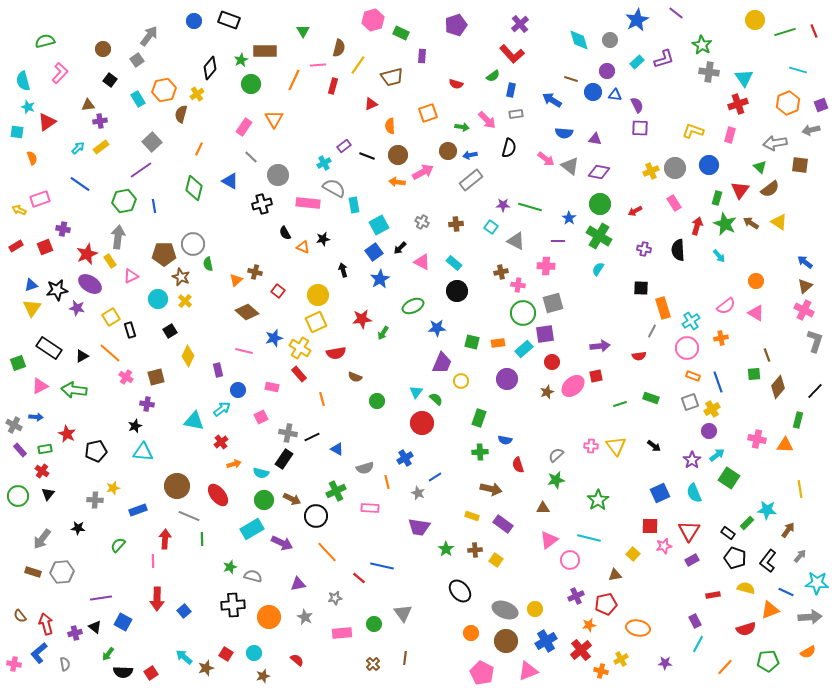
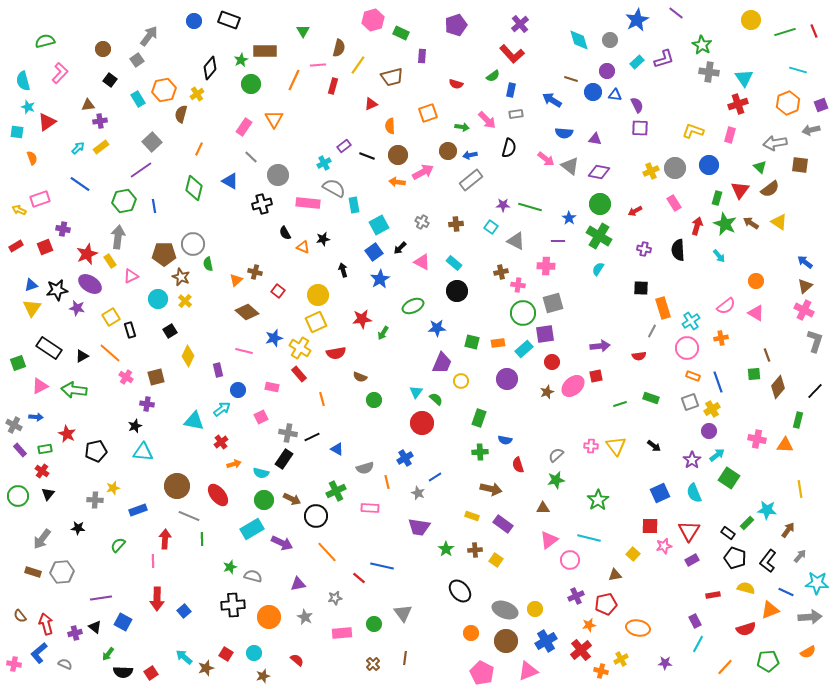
yellow circle at (755, 20): moved 4 px left
brown semicircle at (355, 377): moved 5 px right
green circle at (377, 401): moved 3 px left, 1 px up
gray semicircle at (65, 664): rotated 56 degrees counterclockwise
